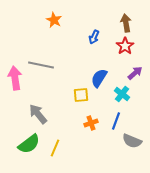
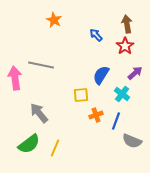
brown arrow: moved 1 px right, 1 px down
blue arrow: moved 2 px right, 2 px up; rotated 112 degrees clockwise
blue semicircle: moved 2 px right, 3 px up
gray arrow: moved 1 px right, 1 px up
orange cross: moved 5 px right, 8 px up
